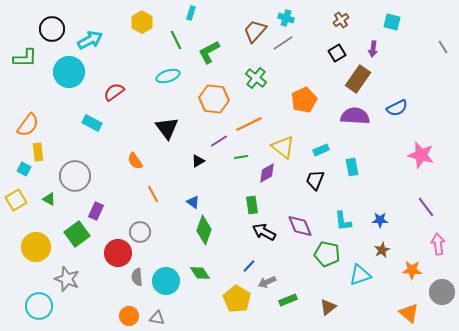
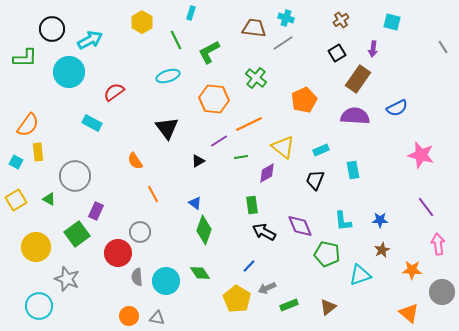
brown trapezoid at (255, 31): moved 1 px left, 3 px up; rotated 55 degrees clockwise
cyan rectangle at (352, 167): moved 1 px right, 3 px down
cyan square at (24, 169): moved 8 px left, 7 px up
blue triangle at (193, 202): moved 2 px right, 1 px down
gray arrow at (267, 282): moved 6 px down
green rectangle at (288, 300): moved 1 px right, 5 px down
